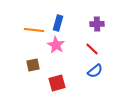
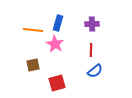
purple cross: moved 5 px left
orange line: moved 1 px left
pink star: moved 1 px left, 1 px up
red line: moved 1 px left, 1 px down; rotated 48 degrees clockwise
